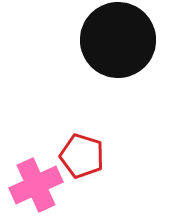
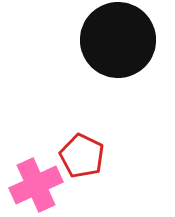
red pentagon: rotated 9 degrees clockwise
